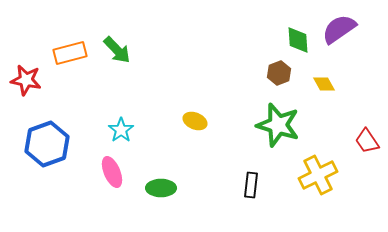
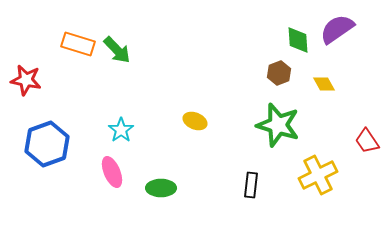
purple semicircle: moved 2 px left
orange rectangle: moved 8 px right, 9 px up; rotated 32 degrees clockwise
